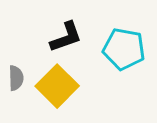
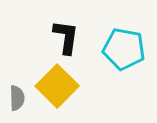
black L-shape: rotated 63 degrees counterclockwise
gray semicircle: moved 1 px right, 20 px down
